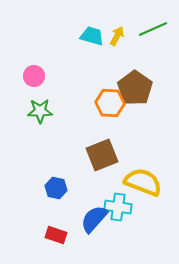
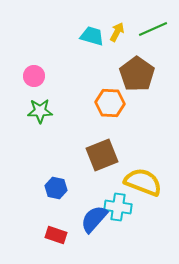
yellow arrow: moved 4 px up
brown pentagon: moved 2 px right, 14 px up
